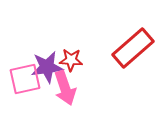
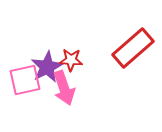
purple star: rotated 20 degrees counterclockwise
pink square: moved 1 px down
pink arrow: moved 1 px left
